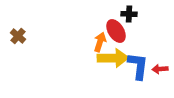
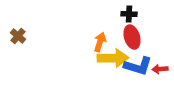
red ellipse: moved 16 px right, 6 px down; rotated 15 degrees clockwise
blue L-shape: rotated 100 degrees clockwise
